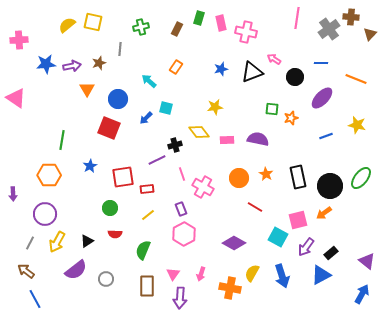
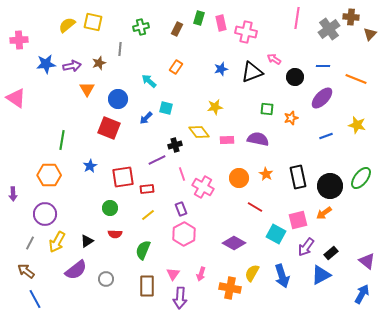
blue line at (321, 63): moved 2 px right, 3 px down
green square at (272, 109): moved 5 px left
cyan square at (278, 237): moved 2 px left, 3 px up
